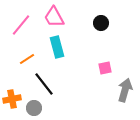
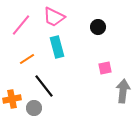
pink trapezoid: rotated 35 degrees counterclockwise
black circle: moved 3 px left, 4 px down
black line: moved 2 px down
gray arrow: moved 2 px left, 1 px down; rotated 10 degrees counterclockwise
